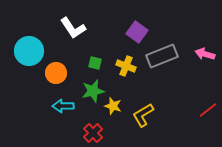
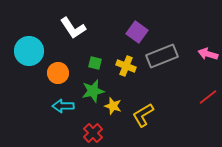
pink arrow: moved 3 px right
orange circle: moved 2 px right
red line: moved 13 px up
